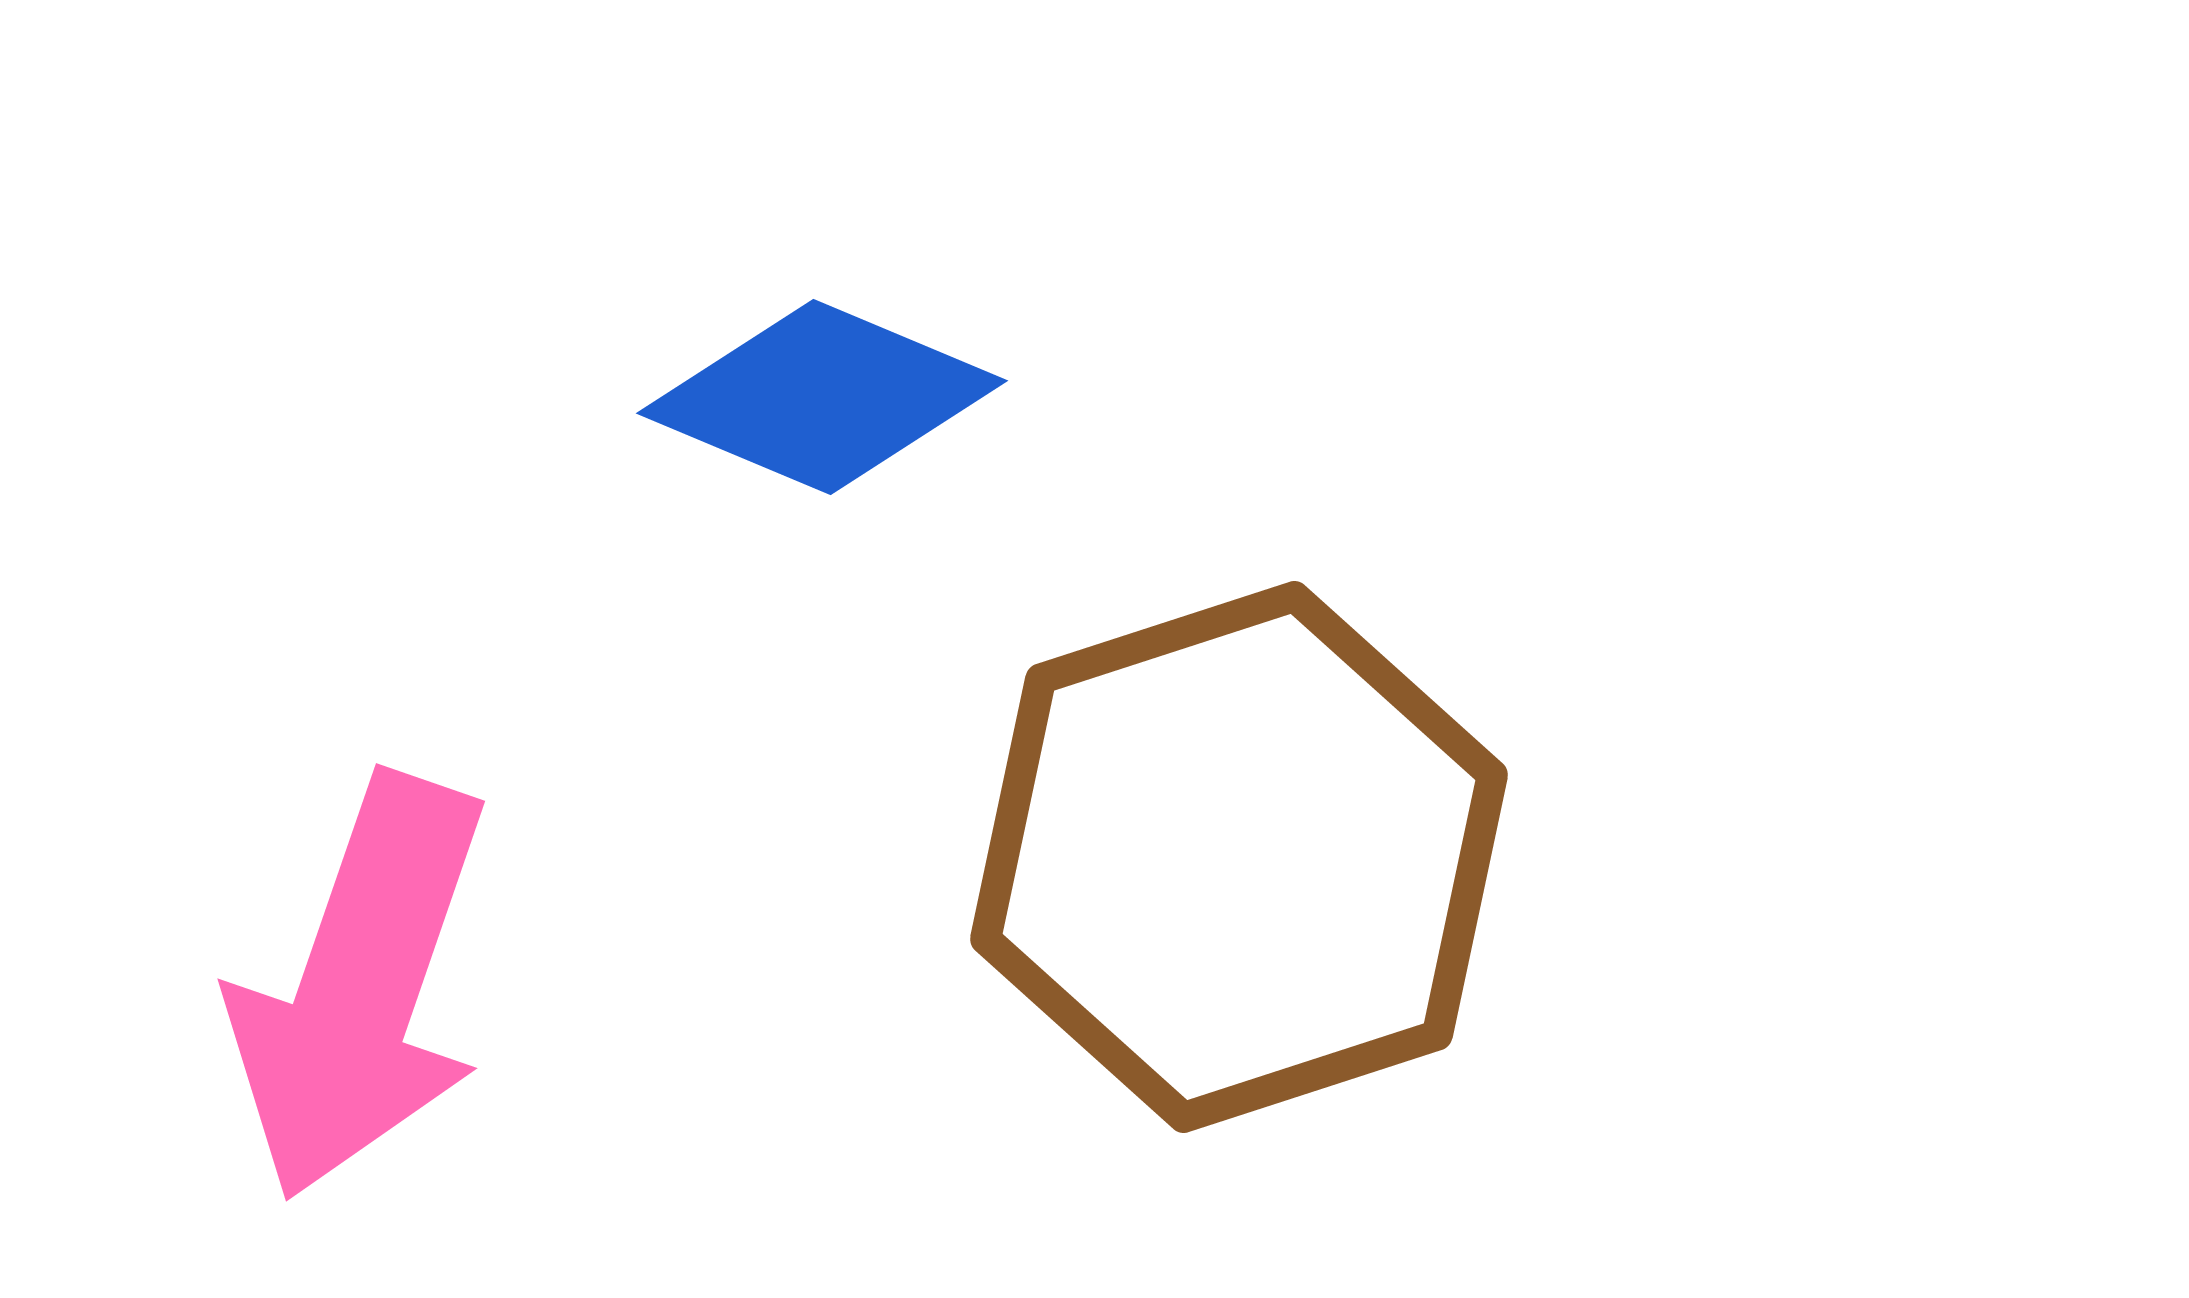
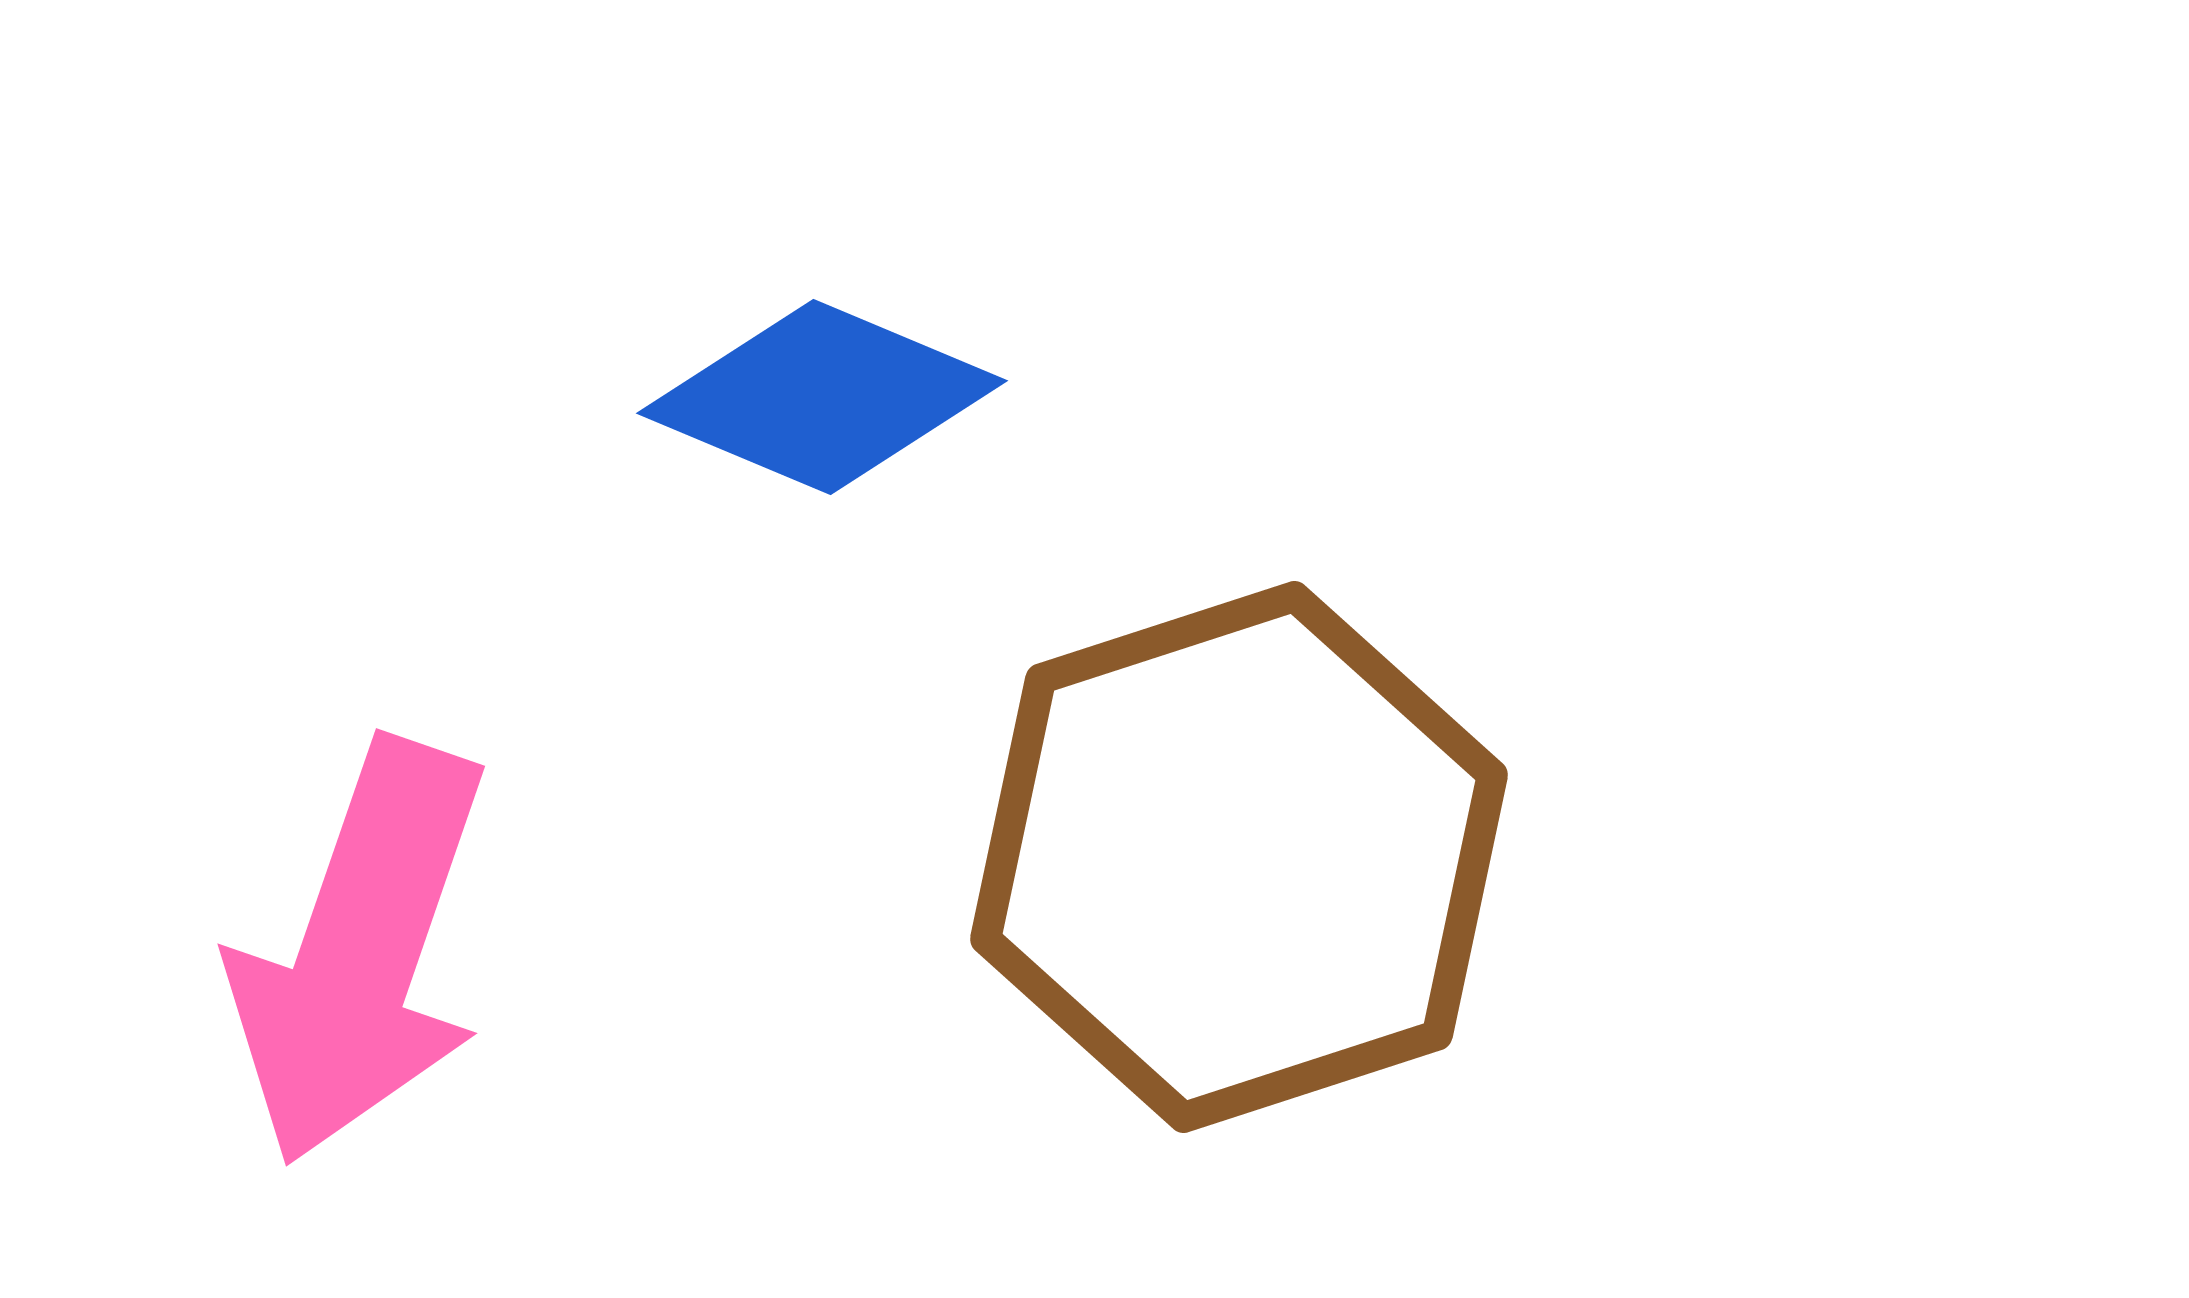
pink arrow: moved 35 px up
